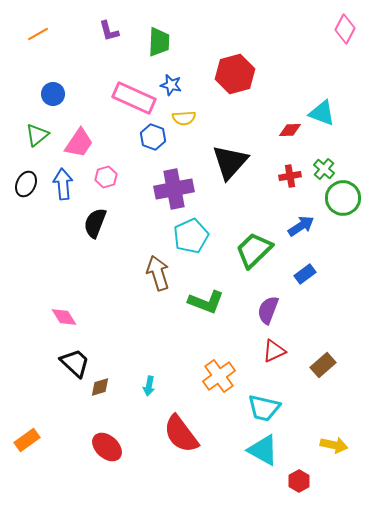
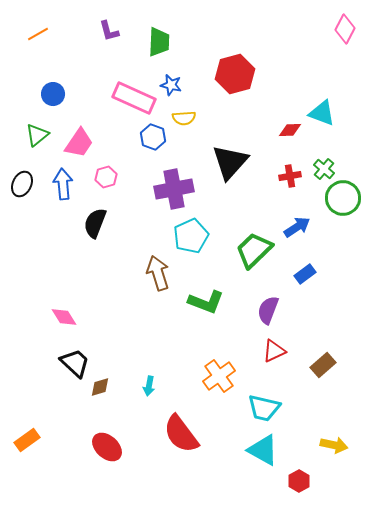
black ellipse at (26, 184): moved 4 px left
blue arrow at (301, 226): moved 4 px left, 1 px down
